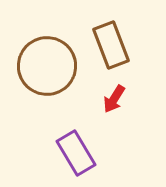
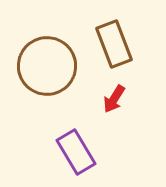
brown rectangle: moved 3 px right, 1 px up
purple rectangle: moved 1 px up
